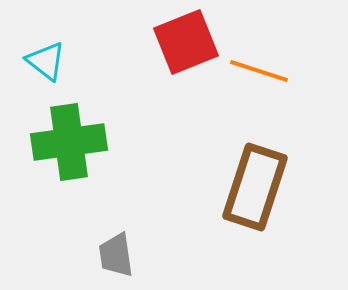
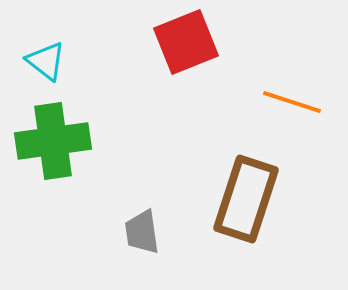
orange line: moved 33 px right, 31 px down
green cross: moved 16 px left, 1 px up
brown rectangle: moved 9 px left, 12 px down
gray trapezoid: moved 26 px right, 23 px up
